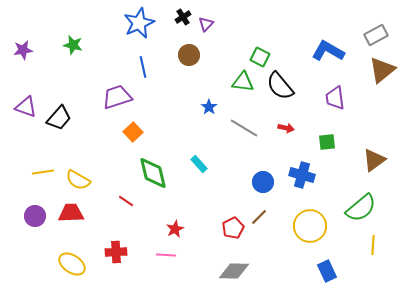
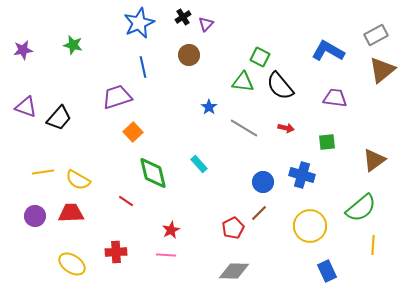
purple trapezoid at (335, 98): rotated 105 degrees clockwise
brown line at (259, 217): moved 4 px up
red star at (175, 229): moved 4 px left, 1 px down
